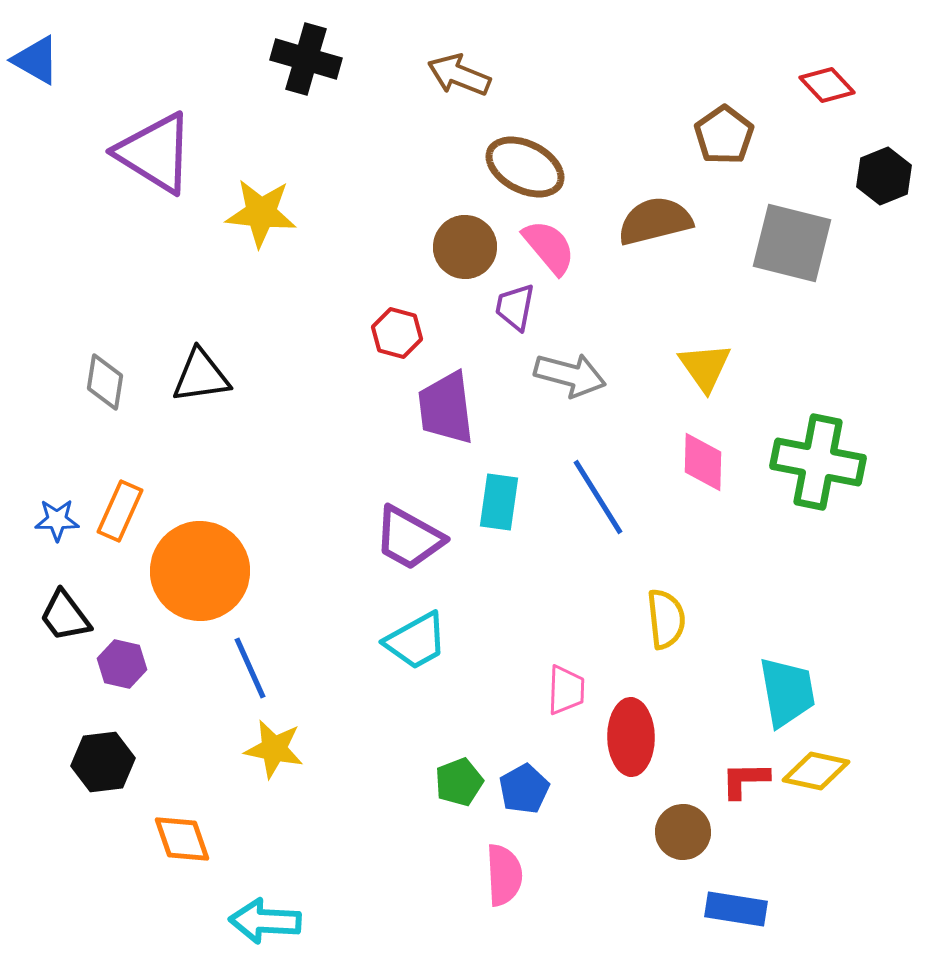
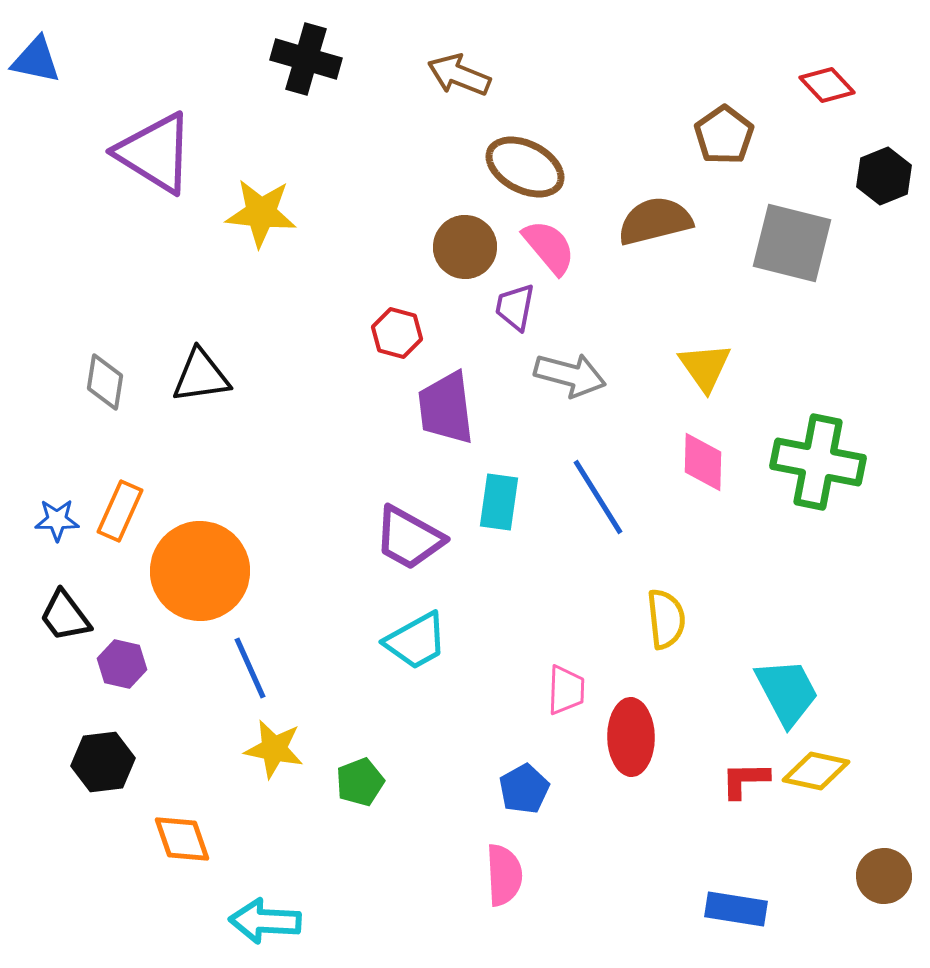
blue triangle at (36, 60): rotated 18 degrees counterclockwise
cyan trapezoid at (787, 692): rotated 18 degrees counterclockwise
green pentagon at (459, 782): moved 99 px left
brown circle at (683, 832): moved 201 px right, 44 px down
